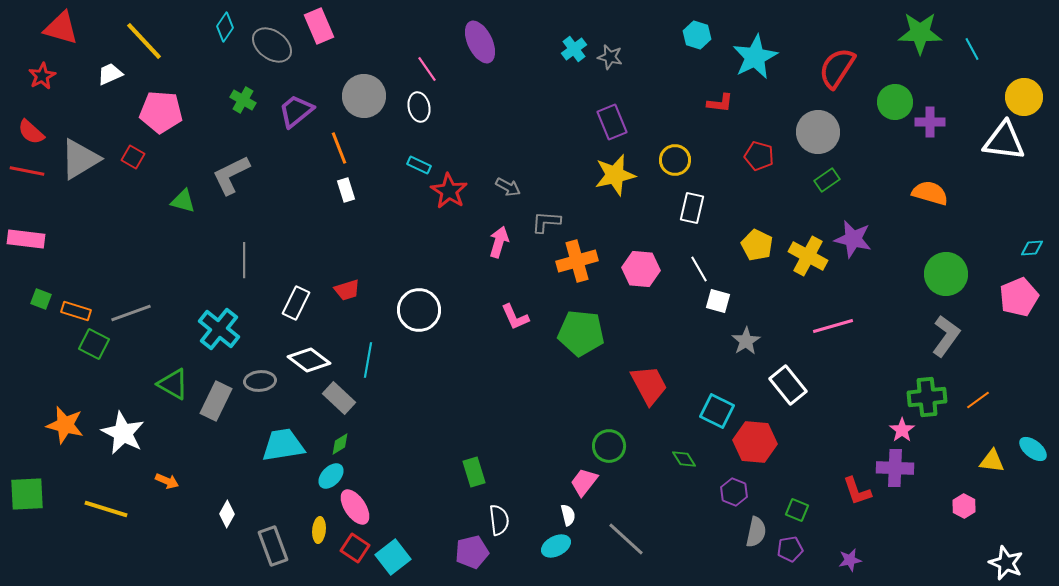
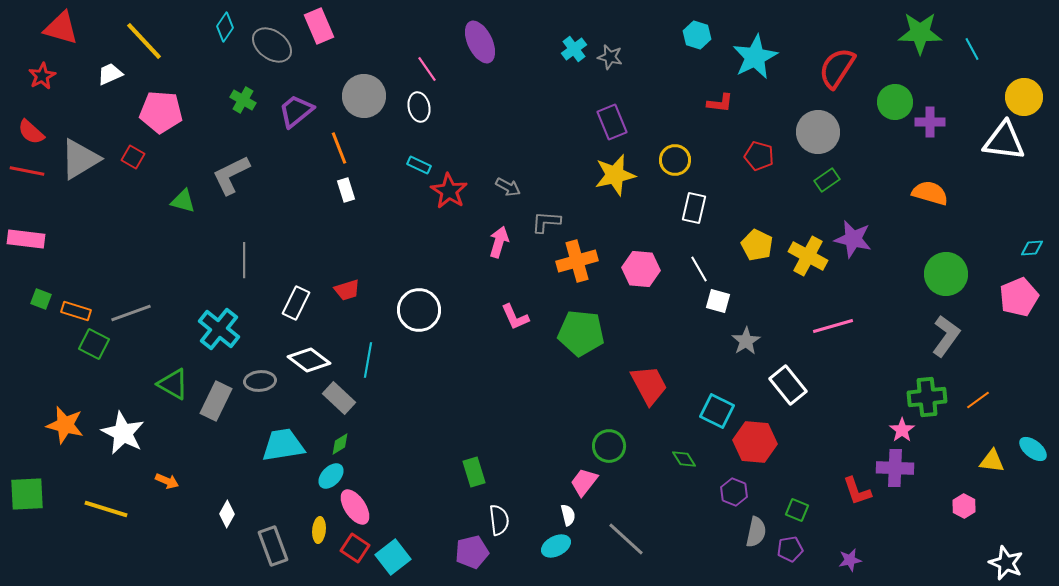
white rectangle at (692, 208): moved 2 px right
